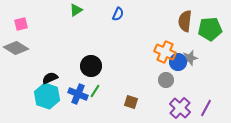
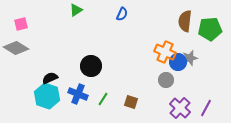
blue semicircle: moved 4 px right
green line: moved 8 px right, 8 px down
